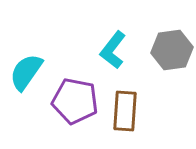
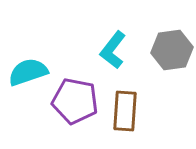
cyan semicircle: moved 2 px right; rotated 36 degrees clockwise
